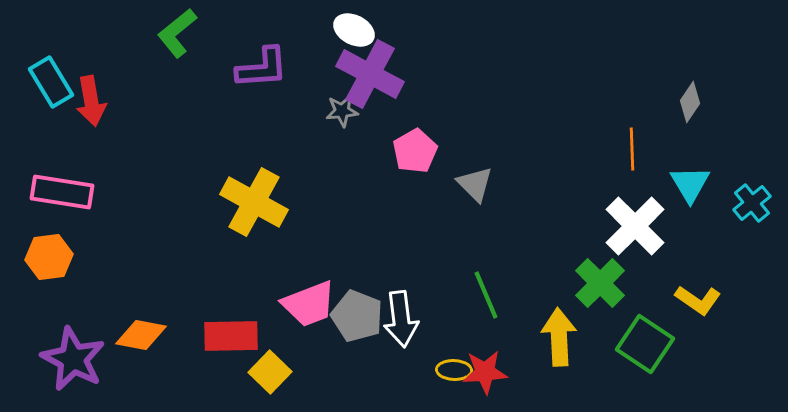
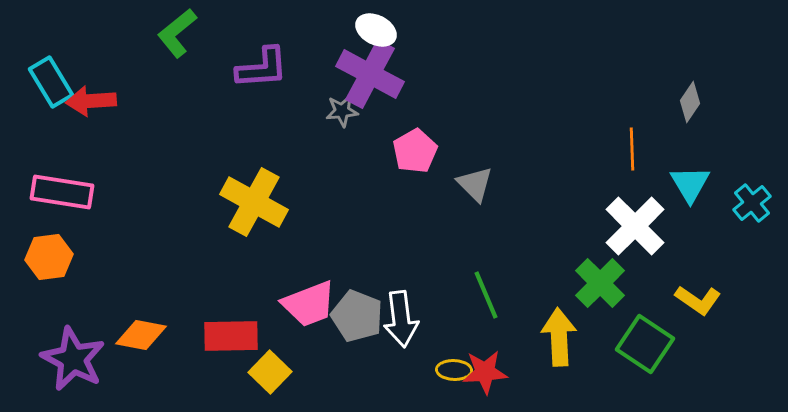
white ellipse: moved 22 px right
red arrow: rotated 96 degrees clockwise
